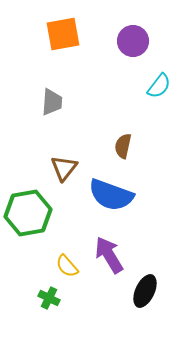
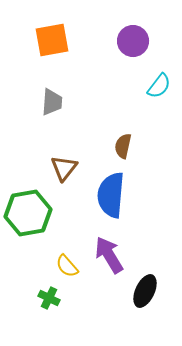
orange square: moved 11 px left, 6 px down
blue semicircle: rotated 75 degrees clockwise
